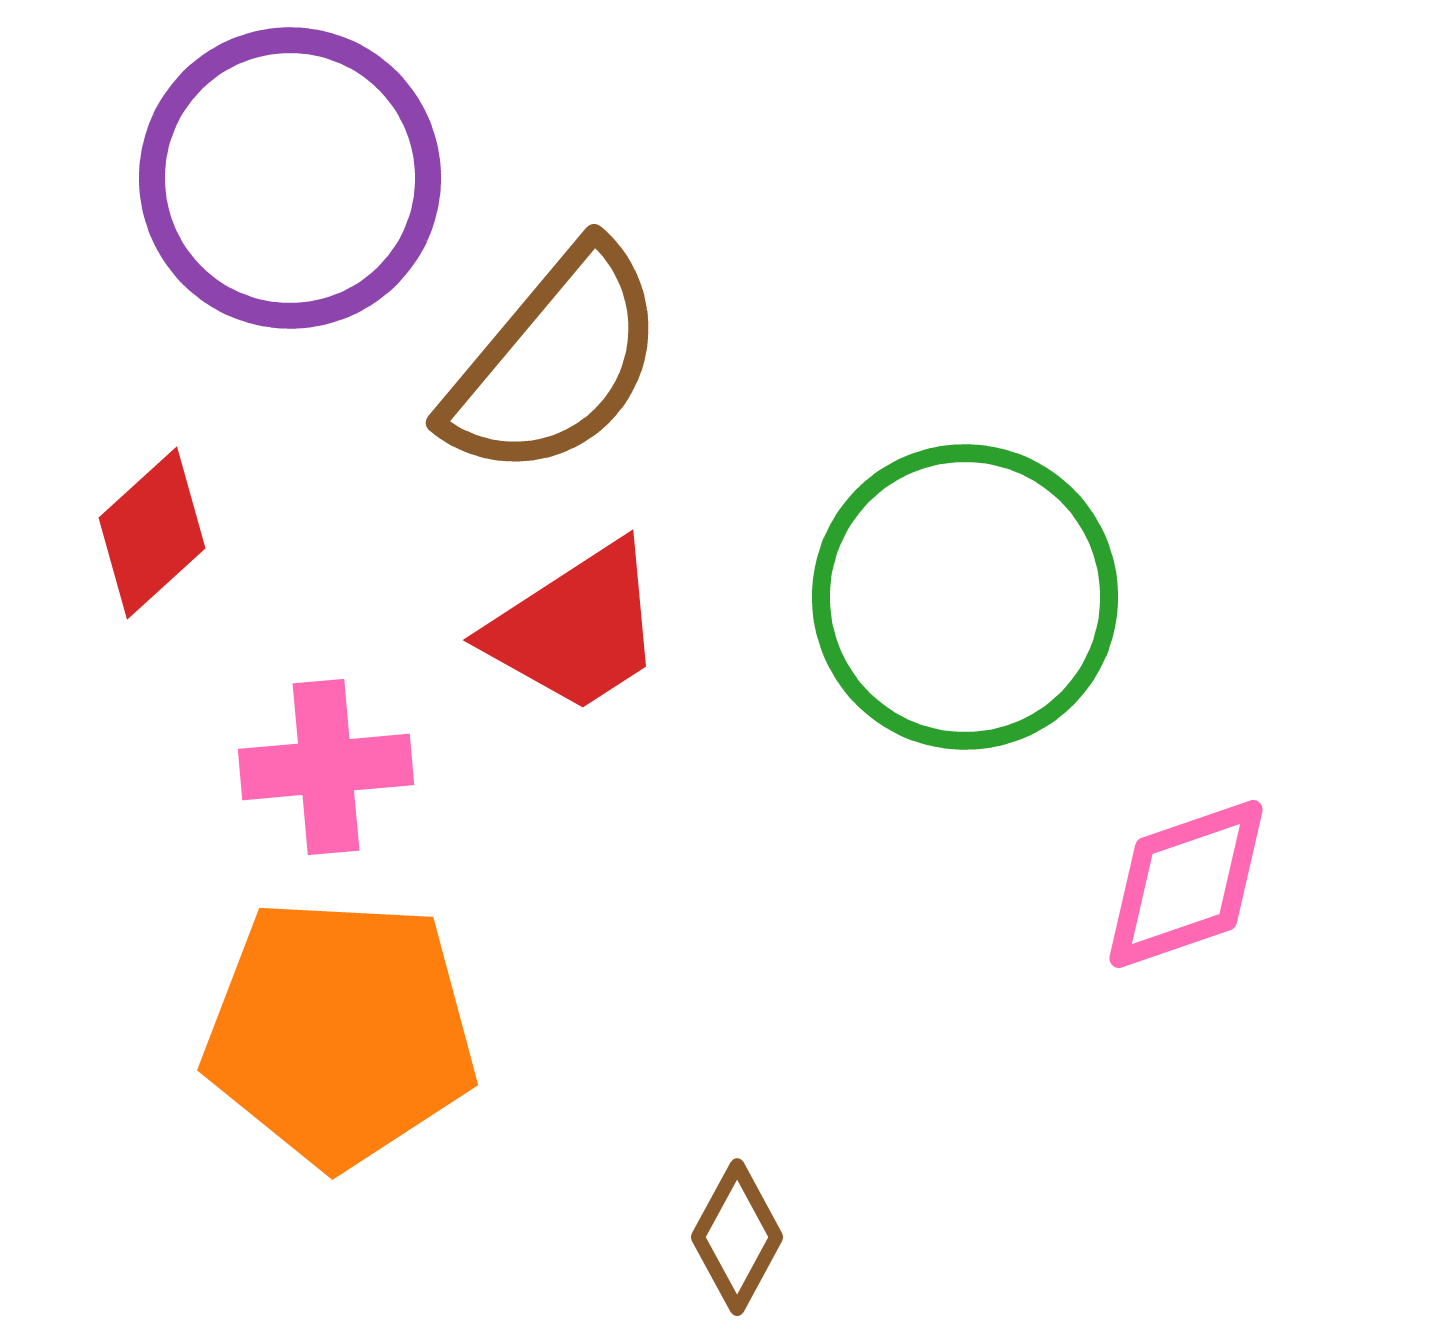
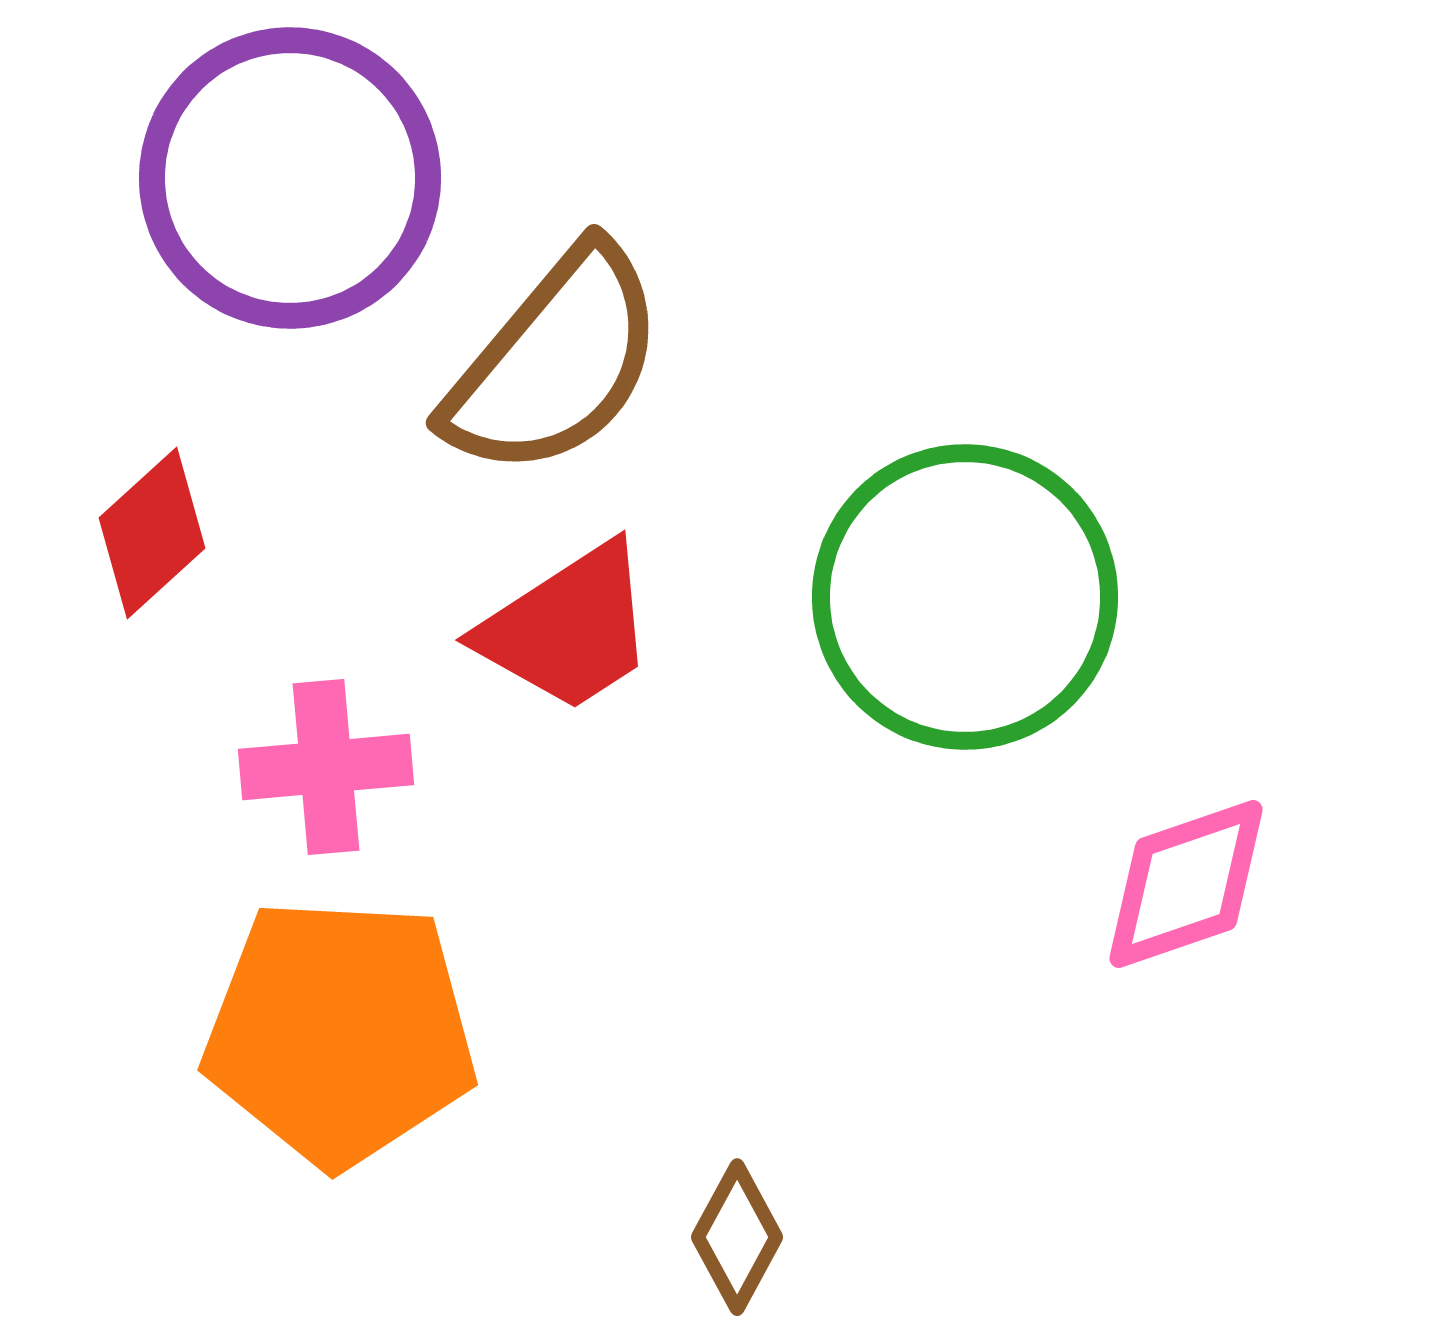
red trapezoid: moved 8 px left
